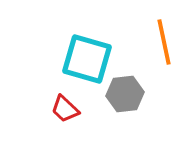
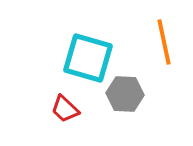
cyan square: moved 1 px right, 1 px up
gray hexagon: rotated 9 degrees clockwise
